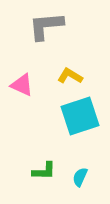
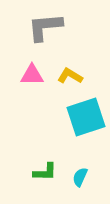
gray L-shape: moved 1 px left, 1 px down
pink triangle: moved 10 px right, 10 px up; rotated 25 degrees counterclockwise
cyan square: moved 6 px right, 1 px down
green L-shape: moved 1 px right, 1 px down
